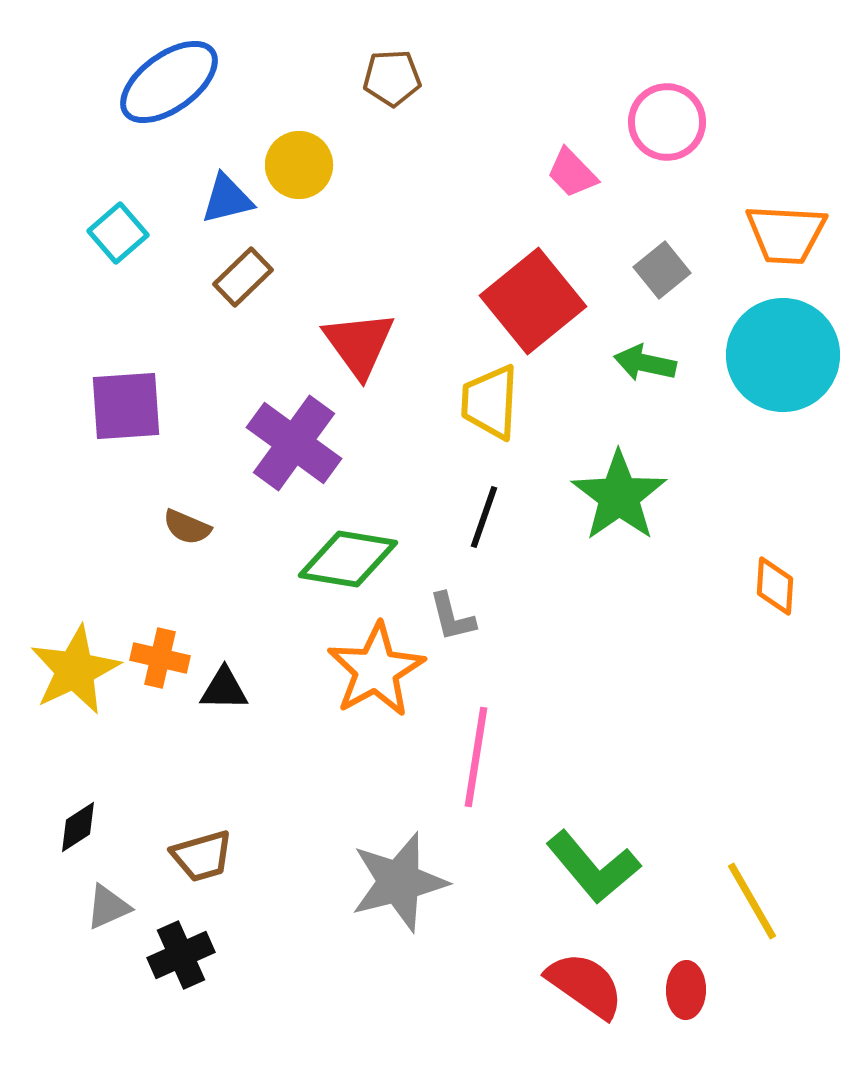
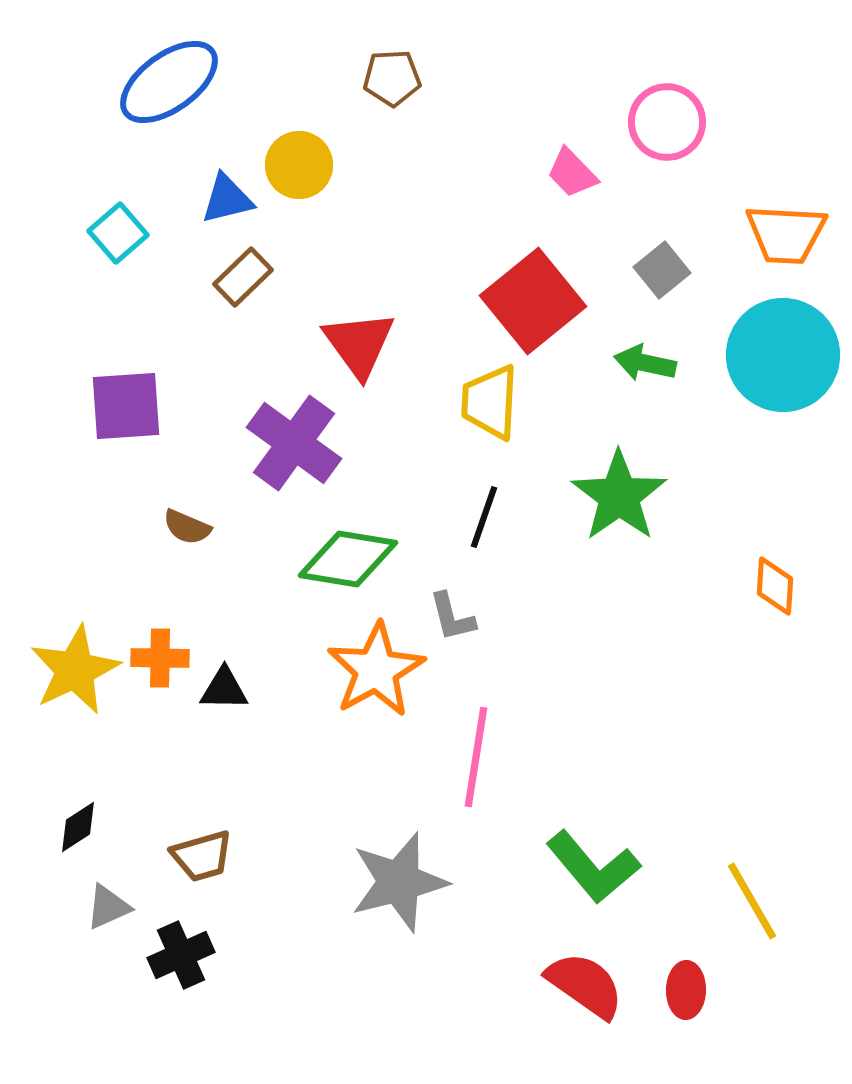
orange cross: rotated 12 degrees counterclockwise
